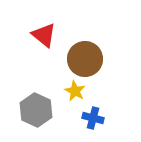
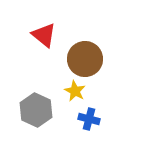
blue cross: moved 4 px left, 1 px down
